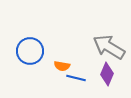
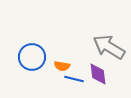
blue circle: moved 2 px right, 6 px down
purple diamond: moved 9 px left; rotated 30 degrees counterclockwise
blue line: moved 2 px left, 1 px down
